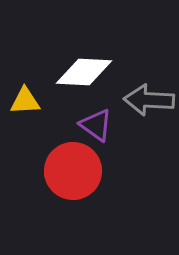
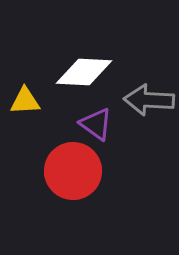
purple triangle: moved 1 px up
